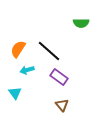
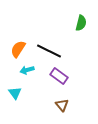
green semicircle: rotated 77 degrees counterclockwise
black line: rotated 15 degrees counterclockwise
purple rectangle: moved 1 px up
